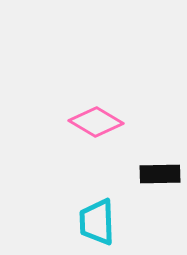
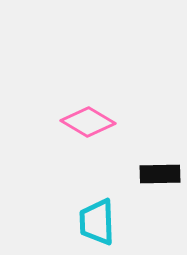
pink diamond: moved 8 px left
